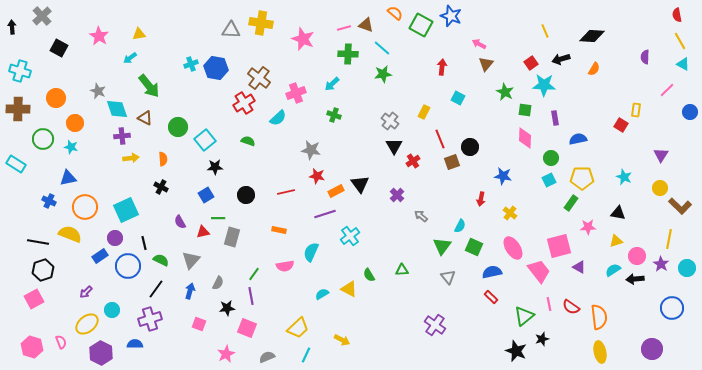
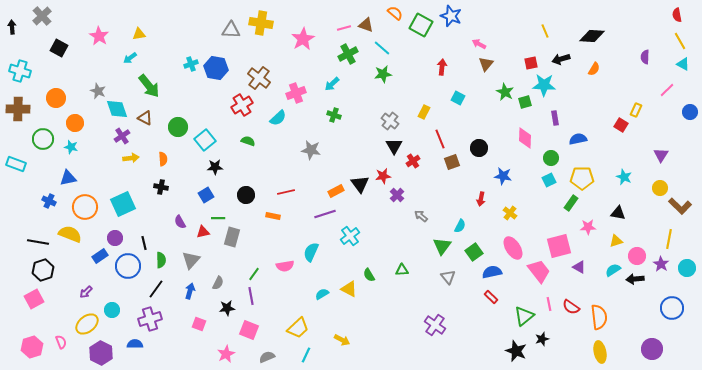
pink star at (303, 39): rotated 20 degrees clockwise
green cross at (348, 54): rotated 30 degrees counterclockwise
red square at (531, 63): rotated 24 degrees clockwise
red cross at (244, 103): moved 2 px left, 2 px down
green square at (525, 110): moved 8 px up; rotated 24 degrees counterclockwise
yellow rectangle at (636, 110): rotated 16 degrees clockwise
purple cross at (122, 136): rotated 28 degrees counterclockwise
black circle at (470, 147): moved 9 px right, 1 px down
cyan rectangle at (16, 164): rotated 12 degrees counterclockwise
red star at (317, 176): moved 66 px right; rotated 21 degrees counterclockwise
black cross at (161, 187): rotated 16 degrees counterclockwise
cyan square at (126, 210): moved 3 px left, 6 px up
orange rectangle at (279, 230): moved 6 px left, 14 px up
green square at (474, 247): moved 5 px down; rotated 30 degrees clockwise
green semicircle at (161, 260): rotated 63 degrees clockwise
pink square at (247, 328): moved 2 px right, 2 px down
pink hexagon at (32, 347): rotated 25 degrees clockwise
